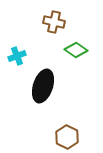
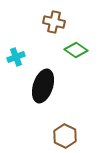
cyan cross: moved 1 px left, 1 px down
brown hexagon: moved 2 px left, 1 px up
